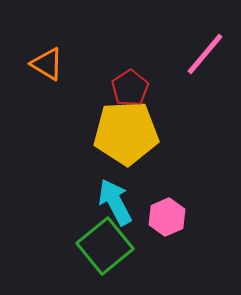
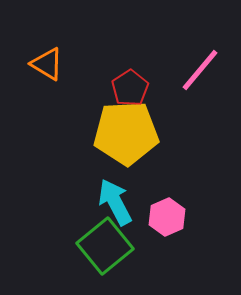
pink line: moved 5 px left, 16 px down
